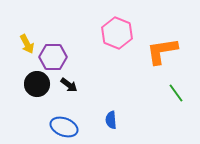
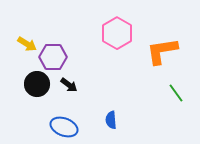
pink hexagon: rotated 8 degrees clockwise
yellow arrow: rotated 30 degrees counterclockwise
